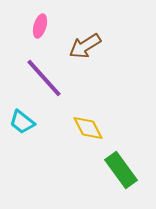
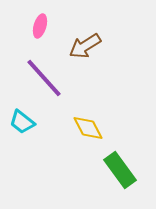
green rectangle: moved 1 px left
